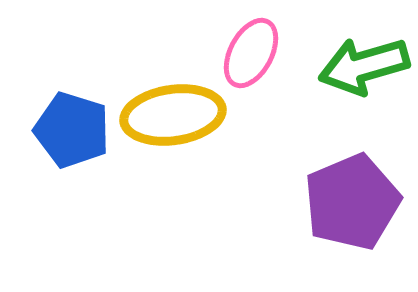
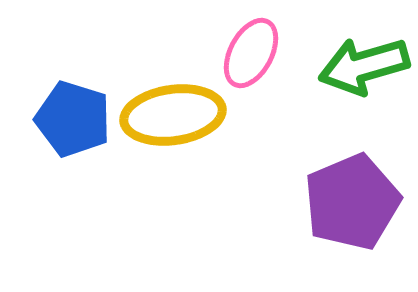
blue pentagon: moved 1 px right, 11 px up
